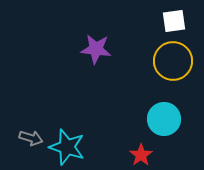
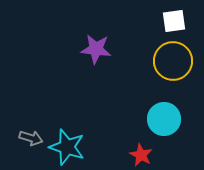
red star: rotated 10 degrees counterclockwise
